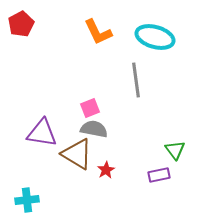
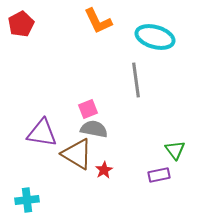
orange L-shape: moved 11 px up
pink square: moved 2 px left, 1 px down
red star: moved 2 px left
